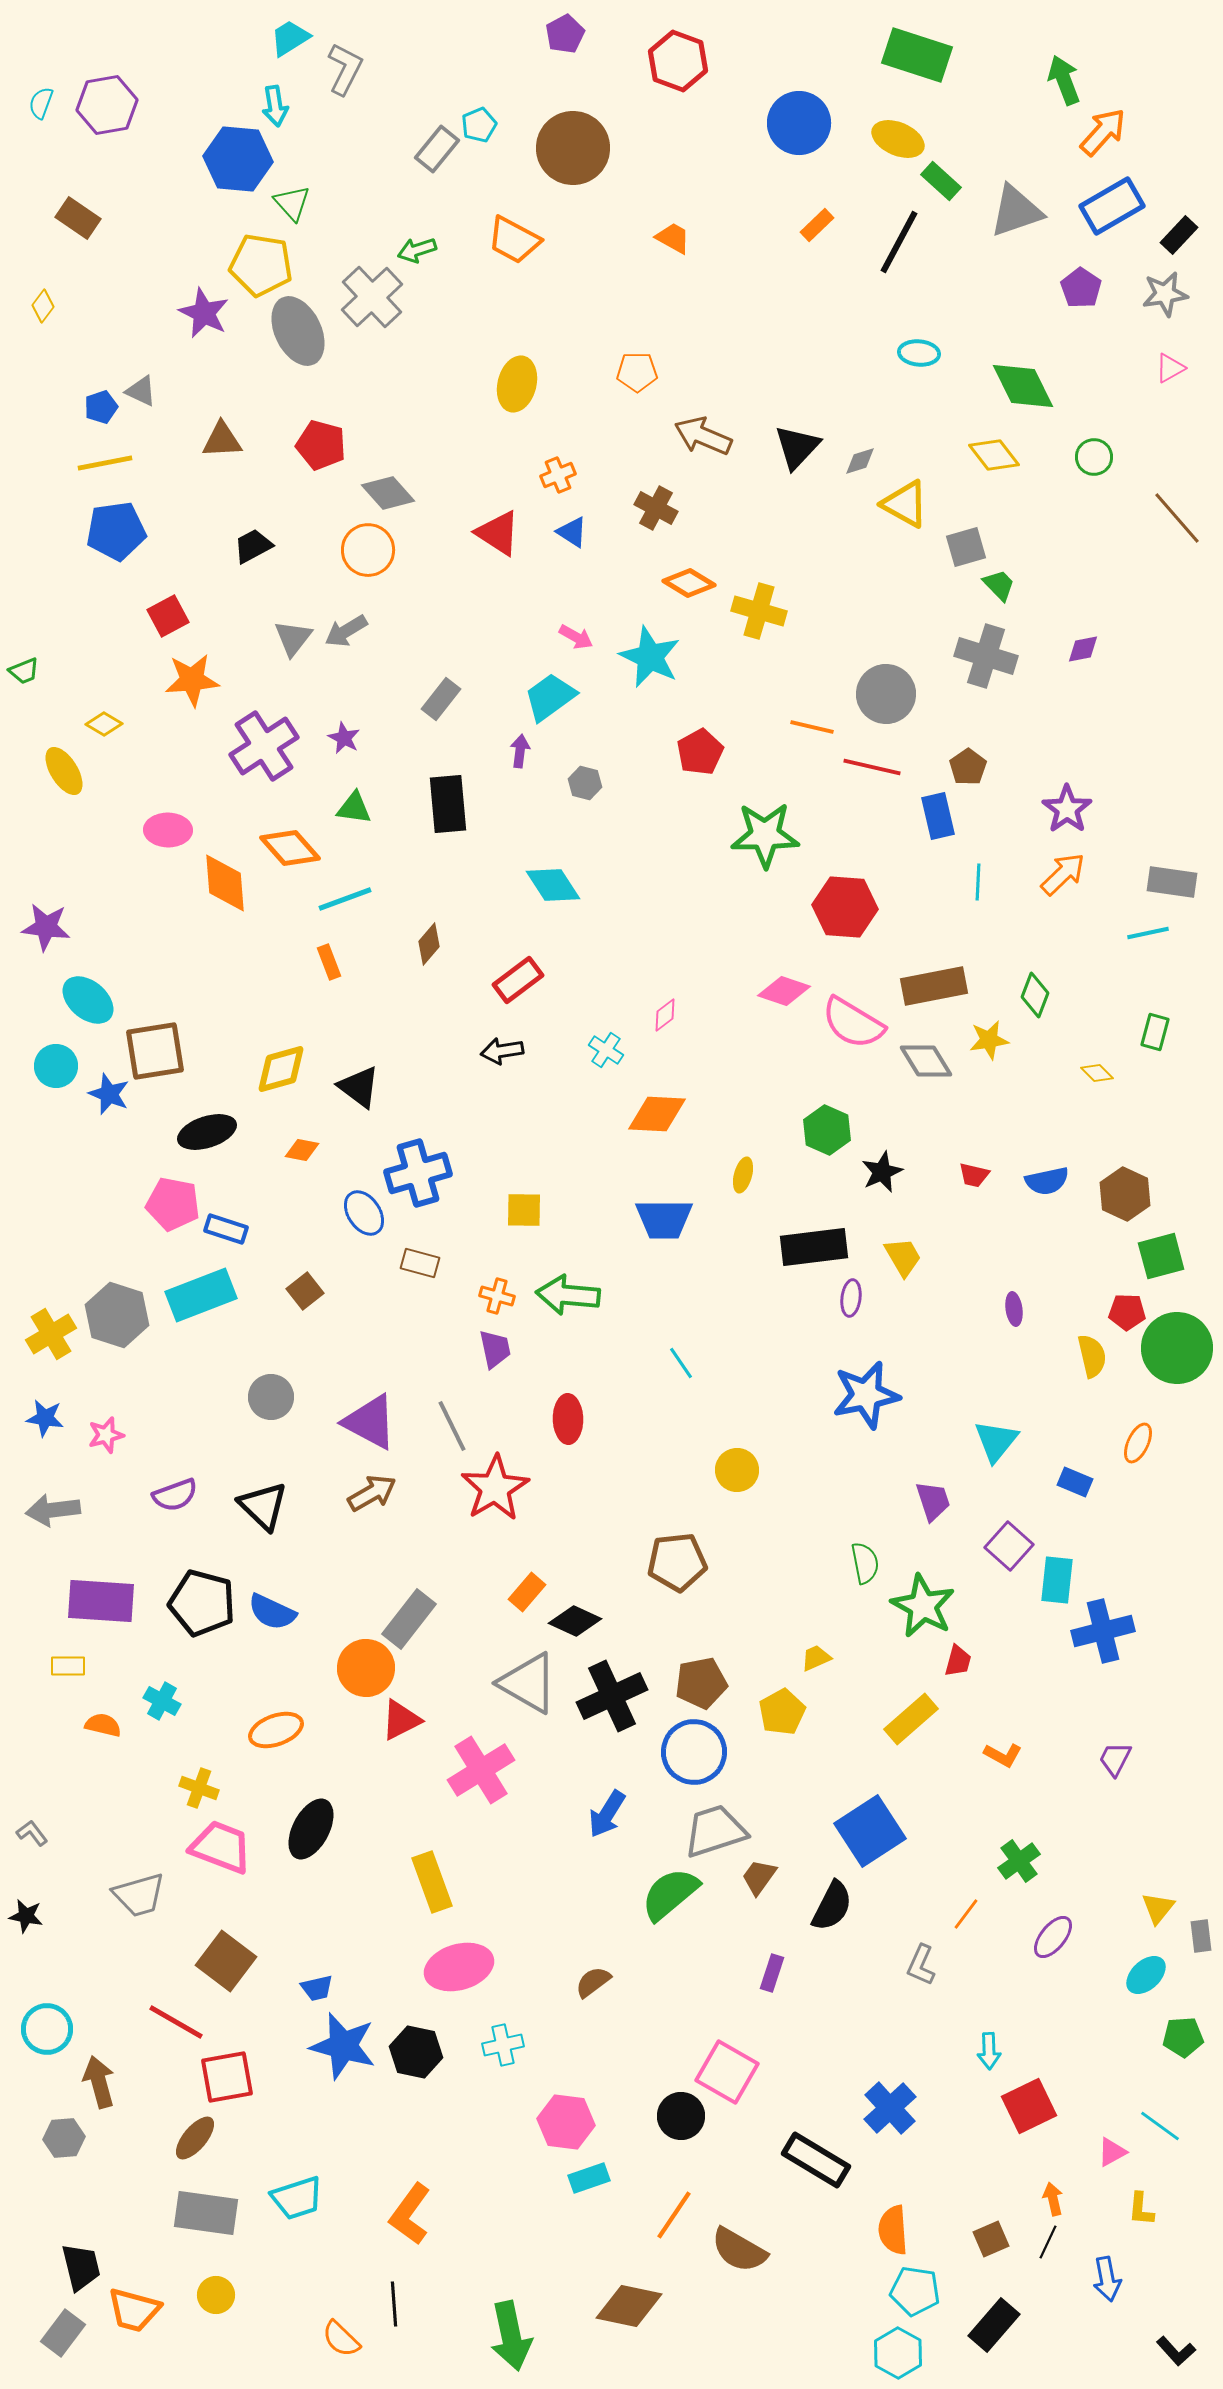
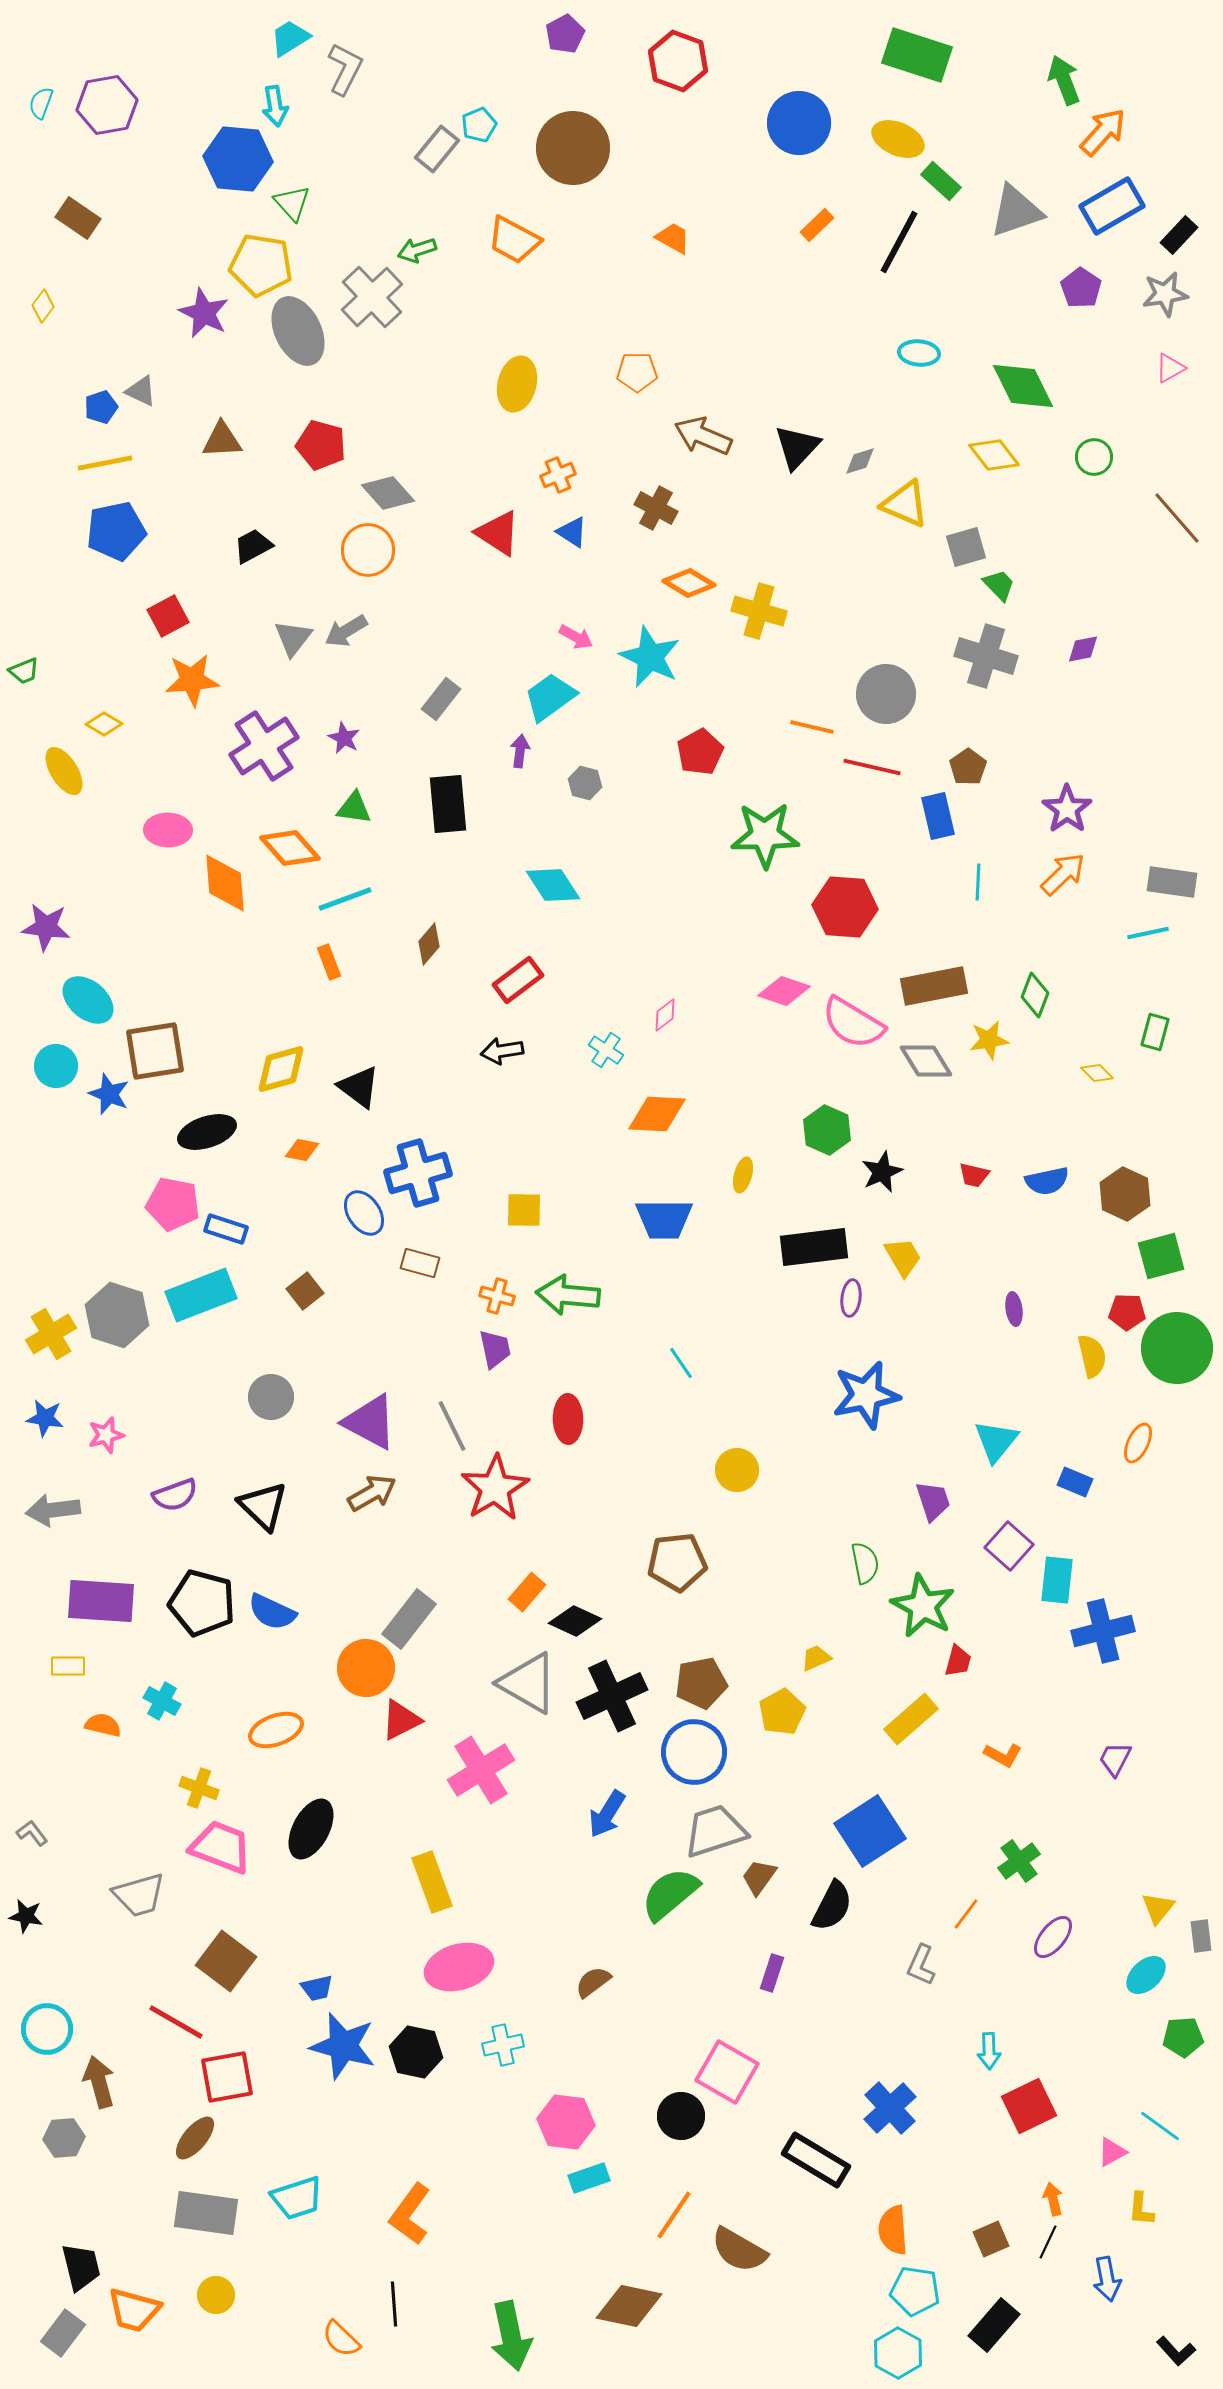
yellow triangle at (905, 504): rotated 6 degrees counterclockwise
blue pentagon at (116, 531): rotated 4 degrees counterclockwise
